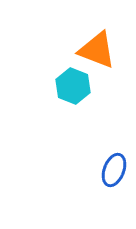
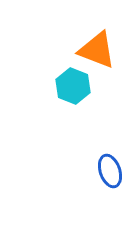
blue ellipse: moved 4 px left, 1 px down; rotated 40 degrees counterclockwise
